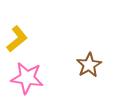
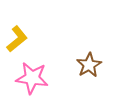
pink star: moved 5 px right
